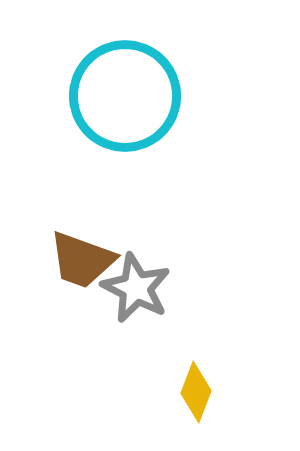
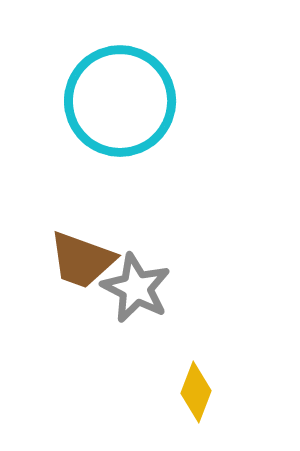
cyan circle: moved 5 px left, 5 px down
